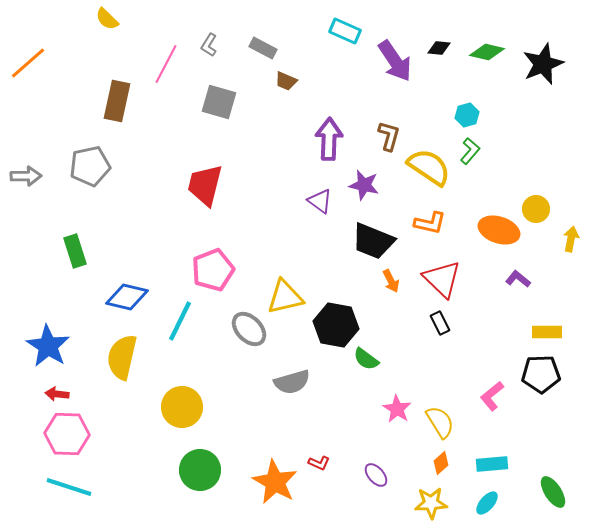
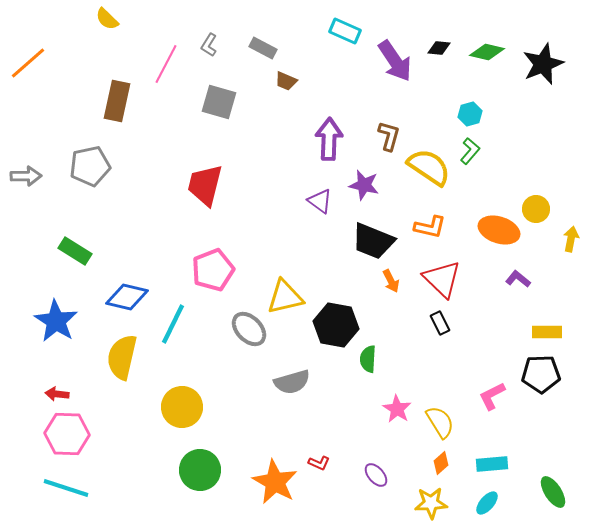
cyan hexagon at (467, 115): moved 3 px right, 1 px up
orange L-shape at (430, 223): moved 4 px down
green rectangle at (75, 251): rotated 40 degrees counterclockwise
cyan line at (180, 321): moved 7 px left, 3 px down
blue star at (48, 346): moved 8 px right, 25 px up
green semicircle at (366, 359): moved 2 px right; rotated 56 degrees clockwise
pink L-shape at (492, 396): rotated 12 degrees clockwise
cyan line at (69, 487): moved 3 px left, 1 px down
